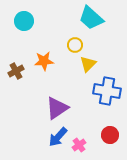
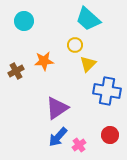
cyan trapezoid: moved 3 px left, 1 px down
